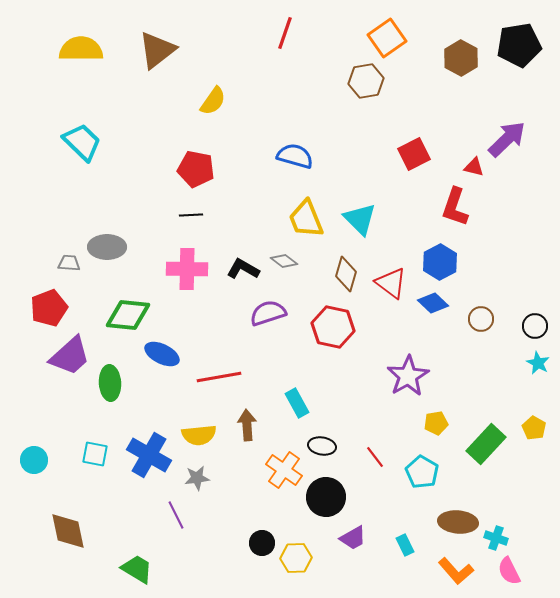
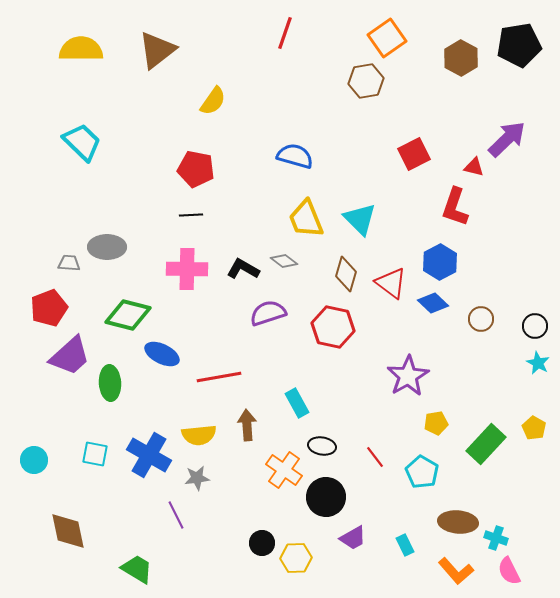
green diamond at (128, 315): rotated 9 degrees clockwise
